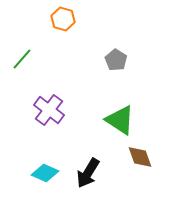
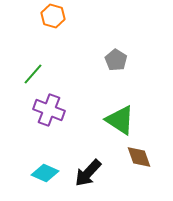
orange hexagon: moved 10 px left, 3 px up
green line: moved 11 px right, 15 px down
purple cross: rotated 16 degrees counterclockwise
brown diamond: moved 1 px left
black arrow: rotated 12 degrees clockwise
